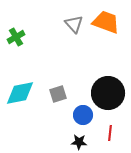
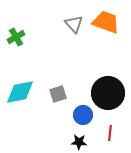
cyan diamond: moved 1 px up
